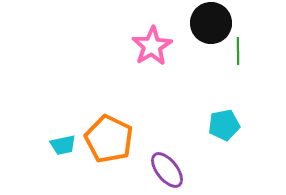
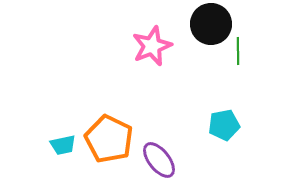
black circle: moved 1 px down
pink star: rotated 9 degrees clockwise
purple ellipse: moved 8 px left, 10 px up
